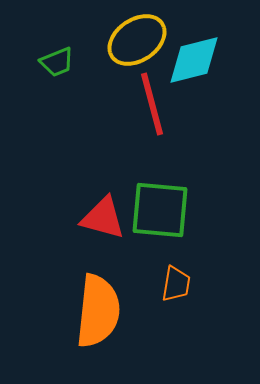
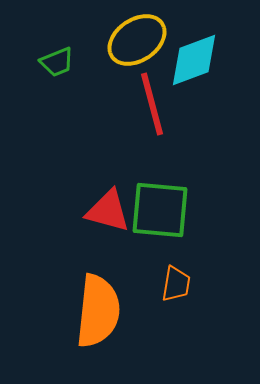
cyan diamond: rotated 6 degrees counterclockwise
red triangle: moved 5 px right, 7 px up
